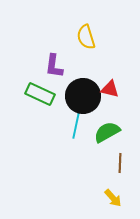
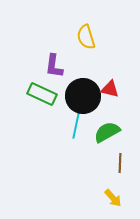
green rectangle: moved 2 px right
